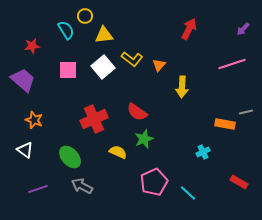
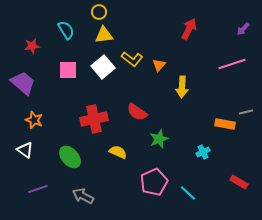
yellow circle: moved 14 px right, 4 px up
purple trapezoid: moved 3 px down
red cross: rotated 12 degrees clockwise
green star: moved 15 px right
gray arrow: moved 1 px right, 10 px down
